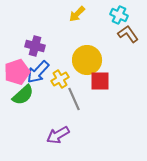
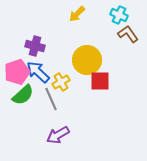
blue arrow: rotated 90 degrees clockwise
yellow cross: moved 1 px right, 3 px down
gray line: moved 23 px left
